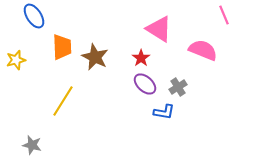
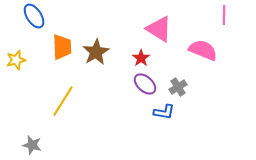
pink line: rotated 24 degrees clockwise
brown star: moved 1 px right, 5 px up; rotated 16 degrees clockwise
